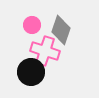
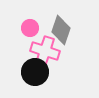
pink circle: moved 2 px left, 3 px down
black circle: moved 4 px right
